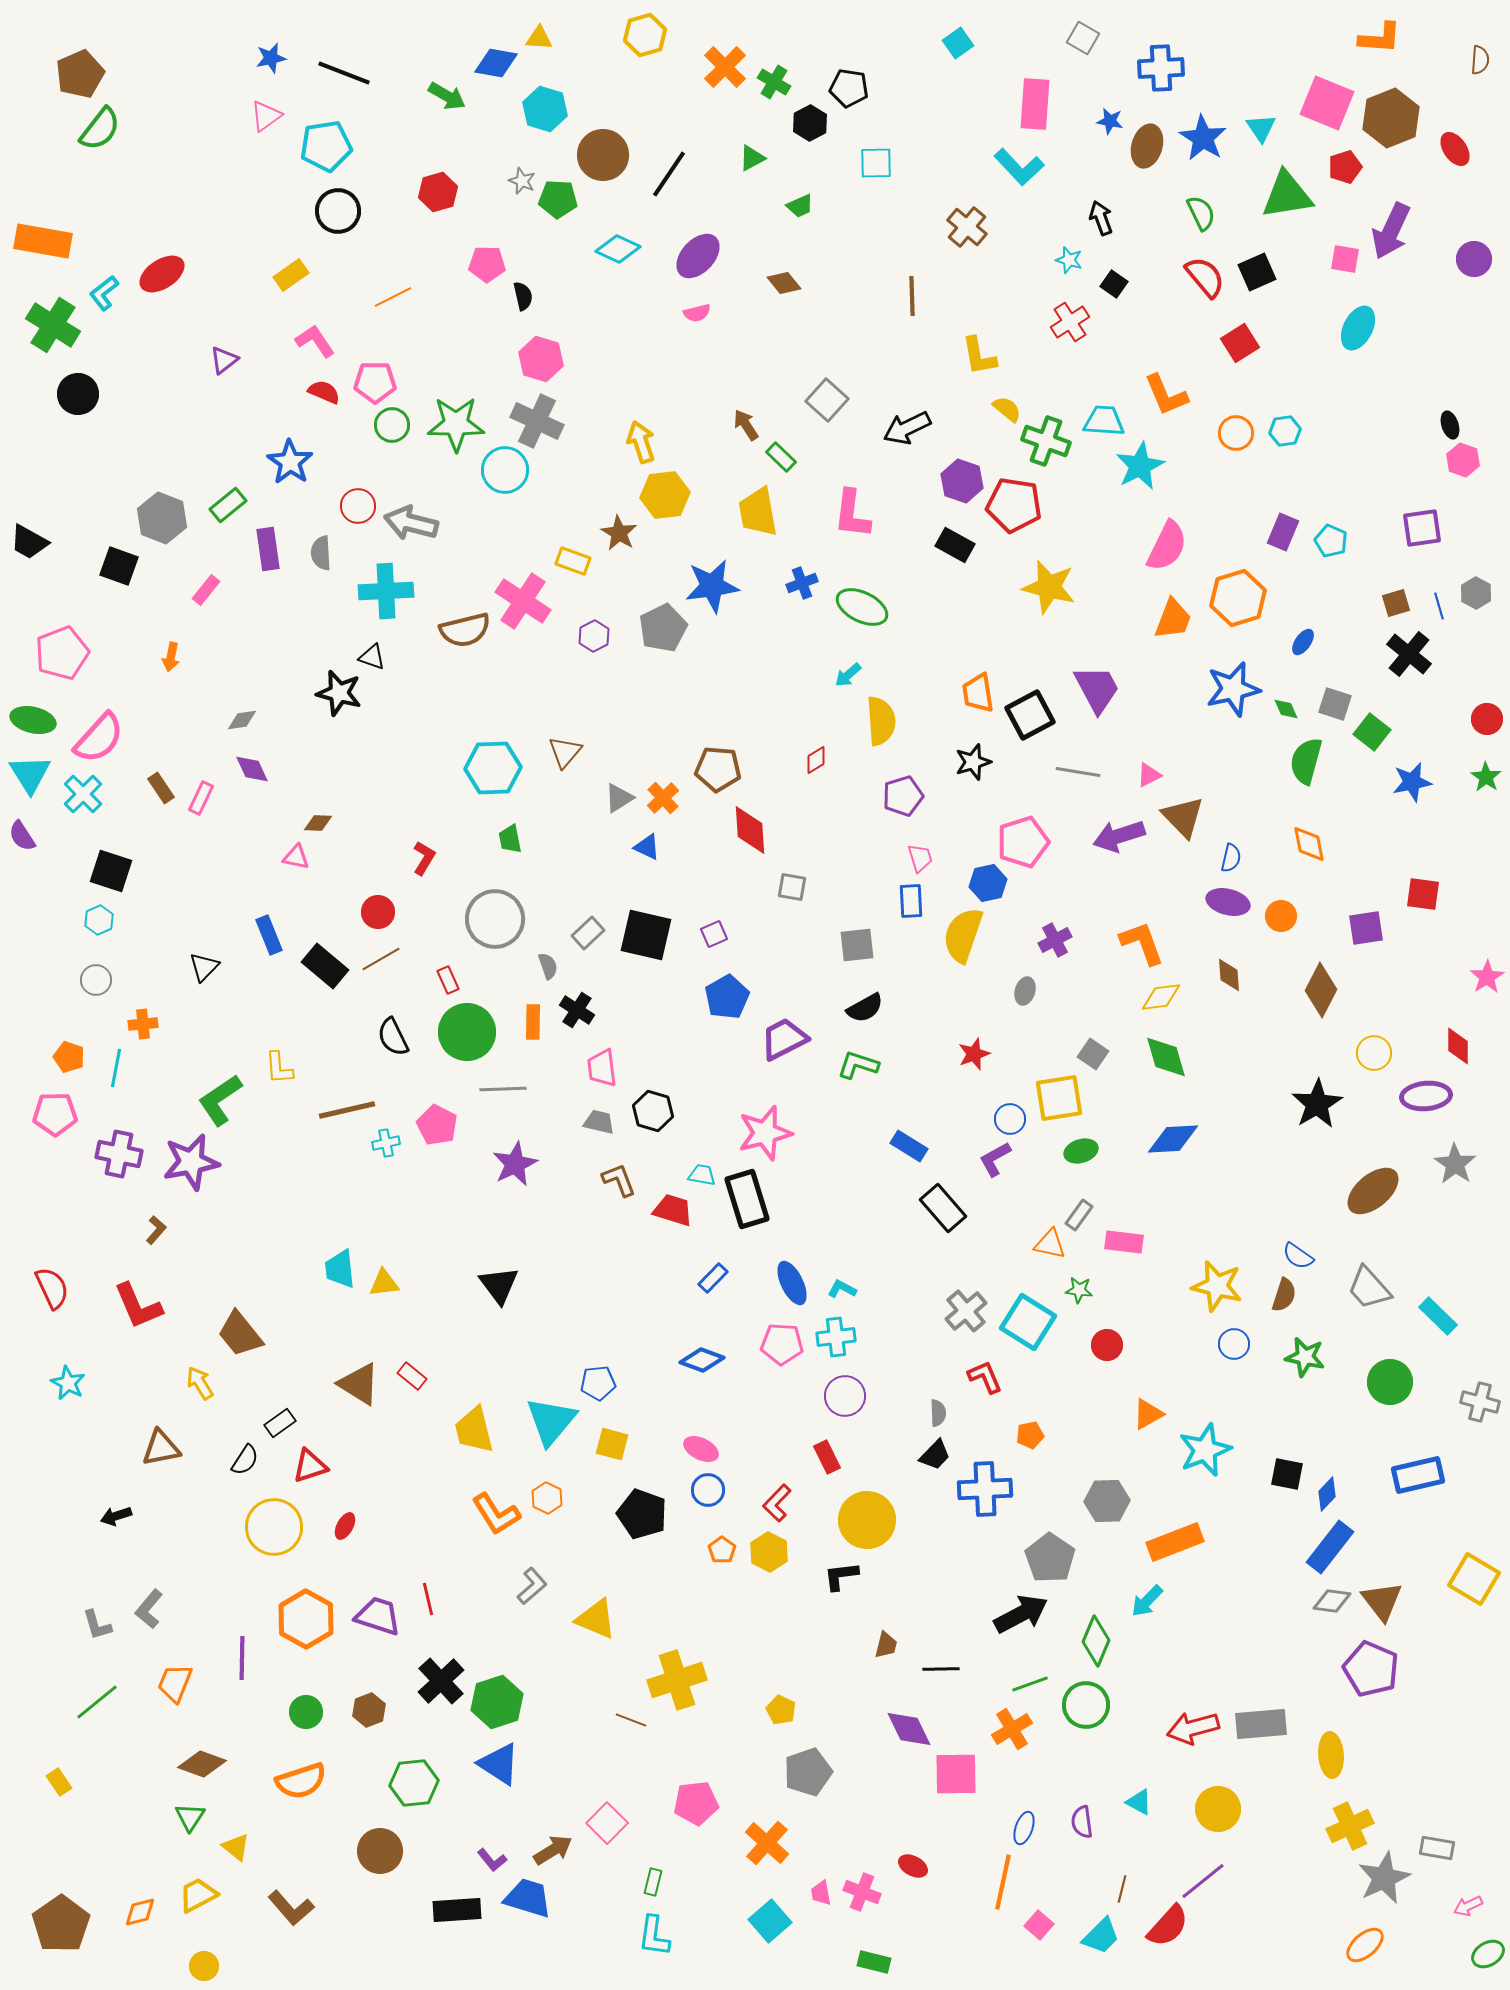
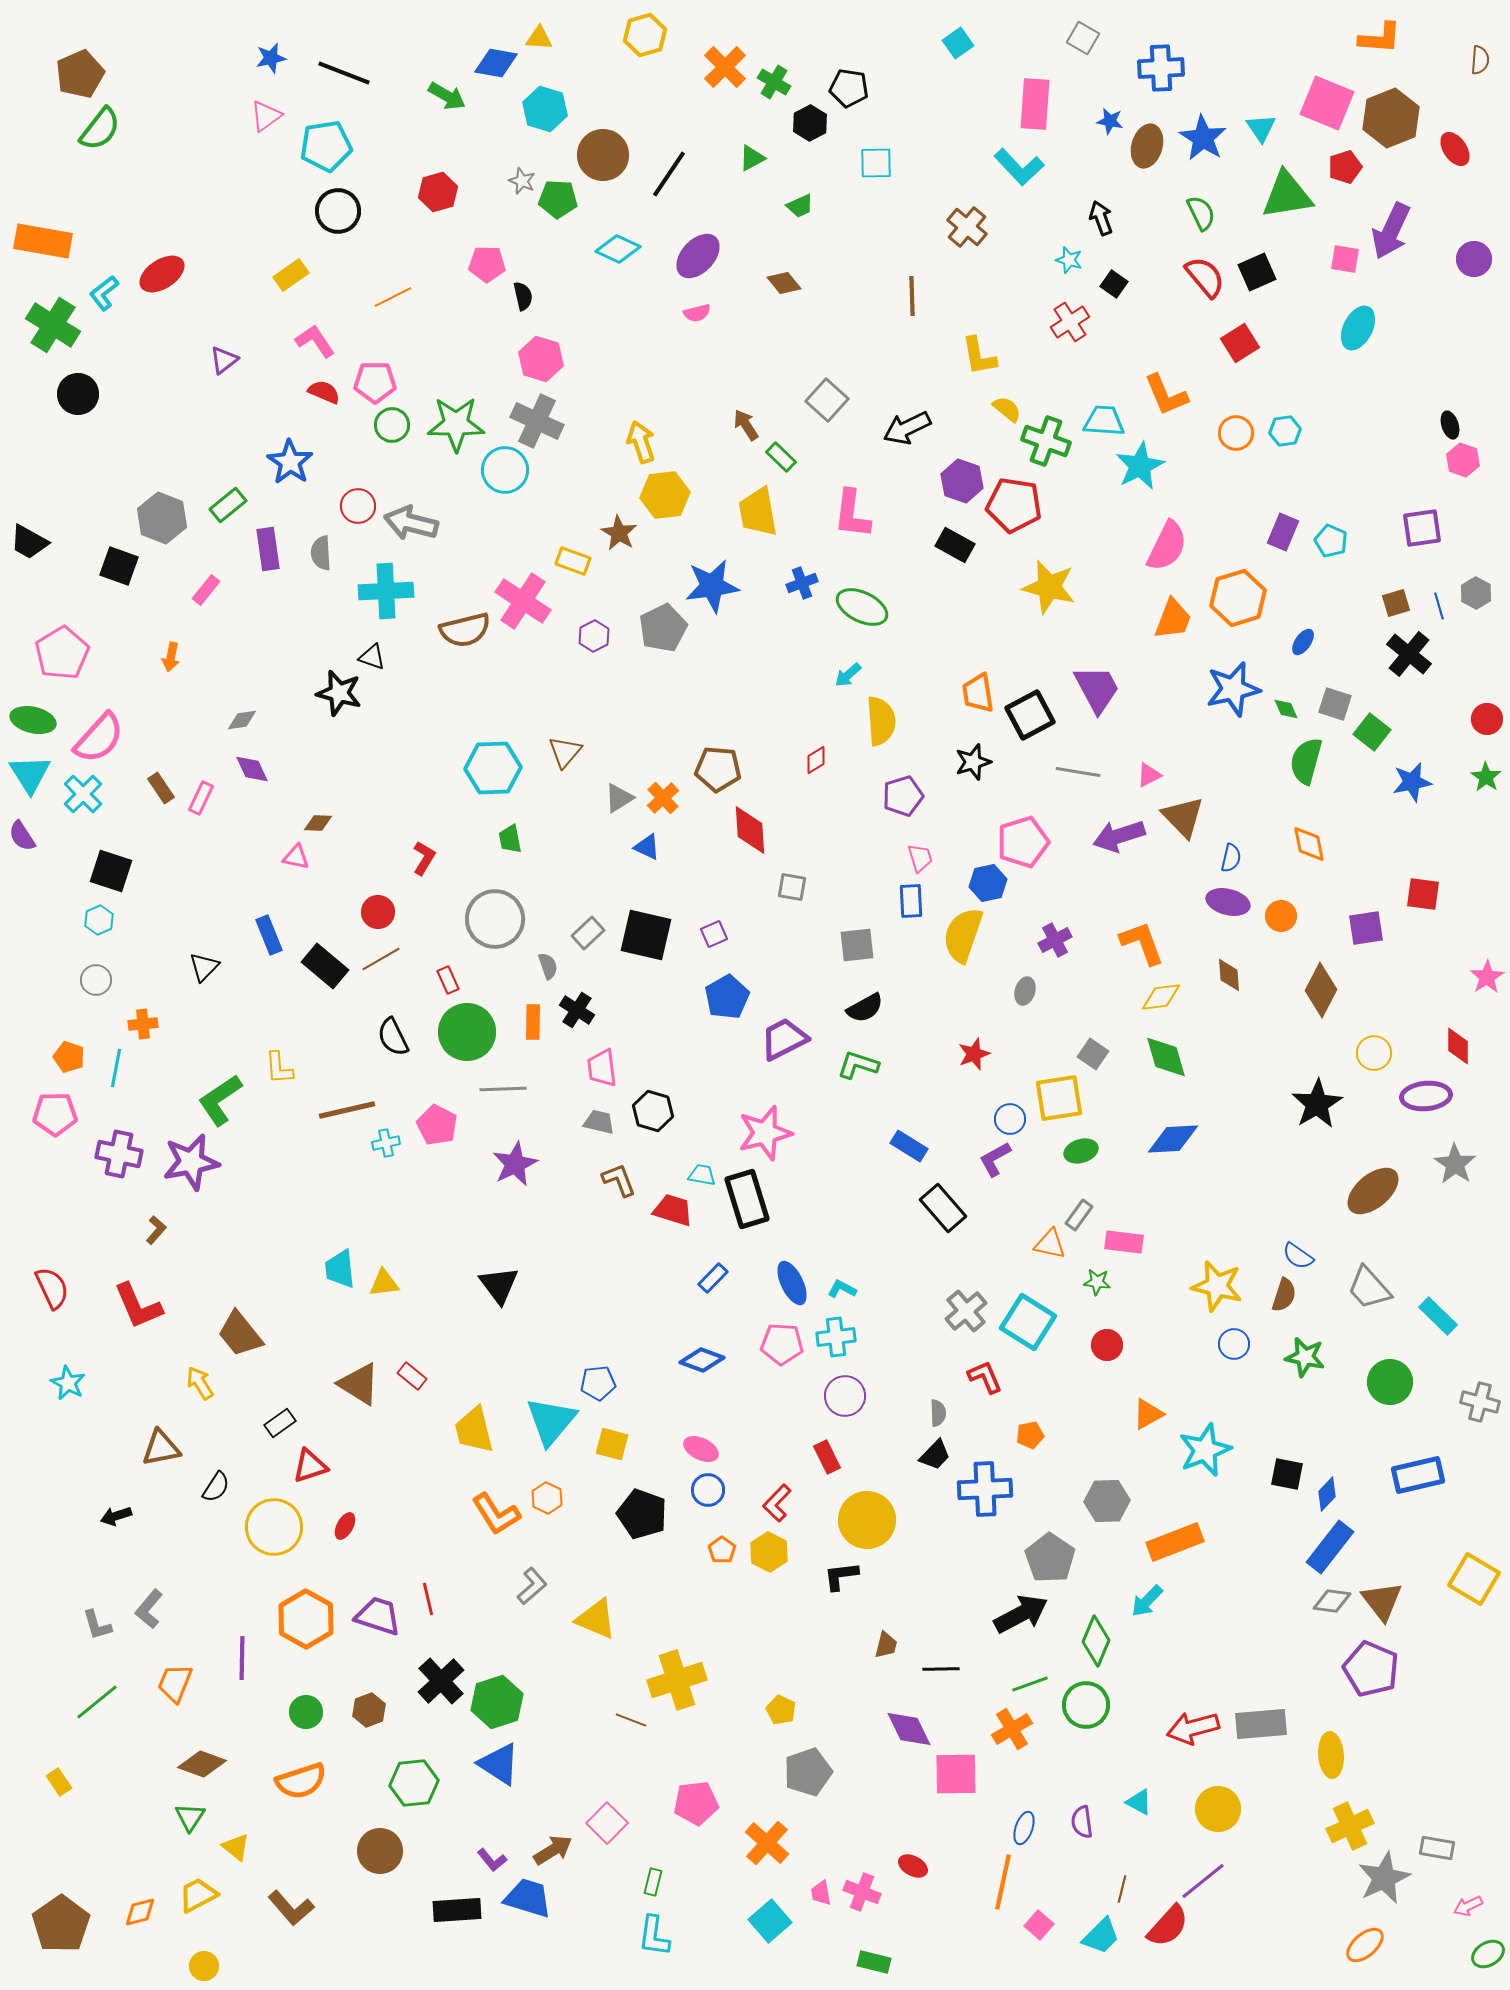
pink pentagon at (62, 653): rotated 10 degrees counterclockwise
green star at (1079, 1290): moved 18 px right, 8 px up
black semicircle at (245, 1460): moved 29 px left, 27 px down
